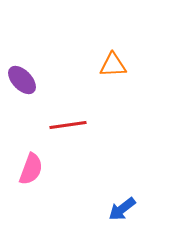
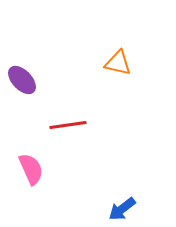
orange triangle: moved 5 px right, 2 px up; rotated 16 degrees clockwise
pink semicircle: rotated 44 degrees counterclockwise
